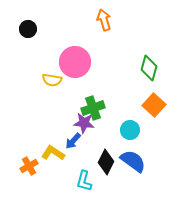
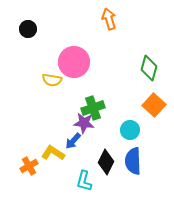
orange arrow: moved 5 px right, 1 px up
pink circle: moved 1 px left
blue semicircle: rotated 128 degrees counterclockwise
